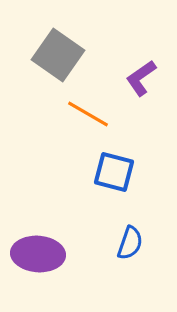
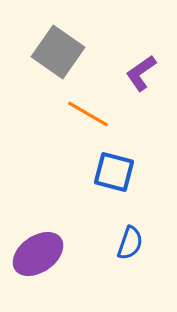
gray square: moved 3 px up
purple L-shape: moved 5 px up
purple ellipse: rotated 39 degrees counterclockwise
